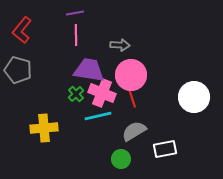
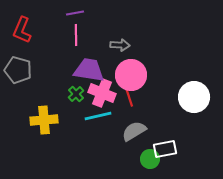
red L-shape: rotated 16 degrees counterclockwise
red line: moved 3 px left, 1 px up
yellow cross: moved 8 px up
green circle: moved 29 px right
